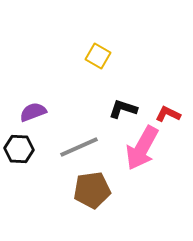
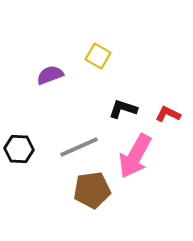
purple semicircle: moved 17 px right, 37 px up
pink arrow: moved 7 px left, 8 px down
